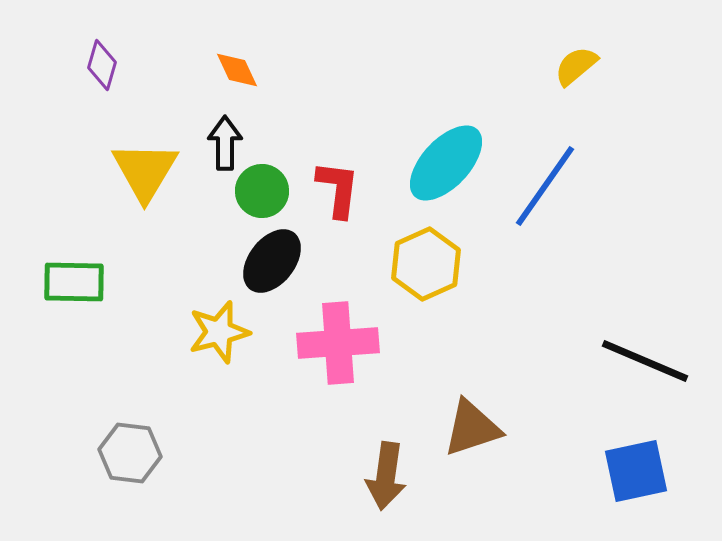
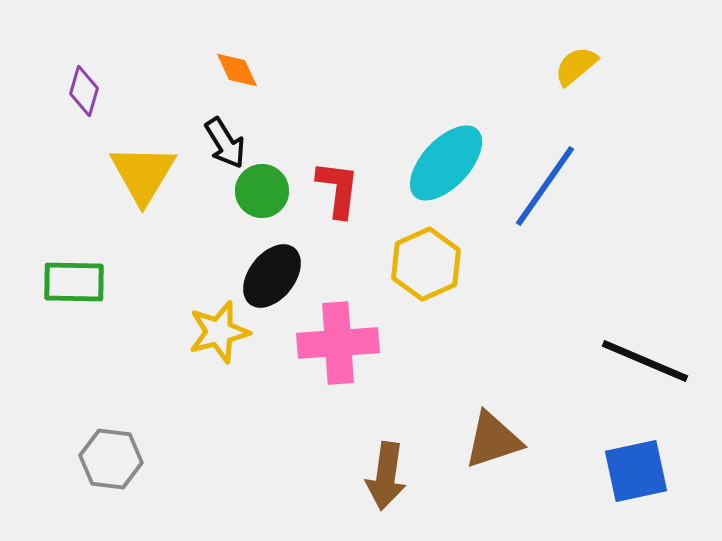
purple diamond: moved 18 px left, 26 px down
black arrow: rotated 148 degrees clockwise
yellow triangle: moved 2 px left, 3 px down
black ellipse: moved 15 px down
brown triangle: moved 21 px right, 12 px down
gray hexagon: moved 19 px left, 6 px down
